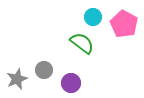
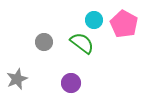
cyan circle: moved 1 px right, 3 px down
gray circle: moved 28 px up
